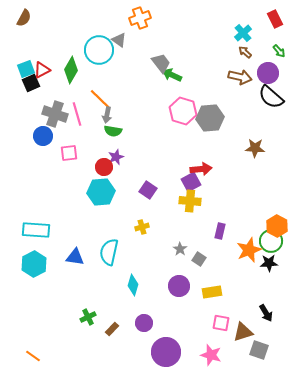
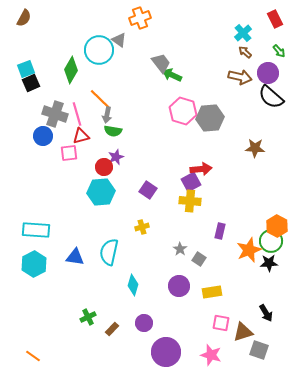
red triangle at (42, 70): moved 39 px right, 66 px down; rotated 12 degrees clockwise
